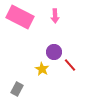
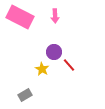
red line: moved 1 px left
gray rectangle: moved 8 px right, 6 px down; rotated 32 degrees clockwise
